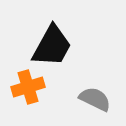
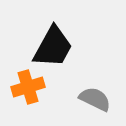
black trapezoid: moved 1 px right, 1 px down
